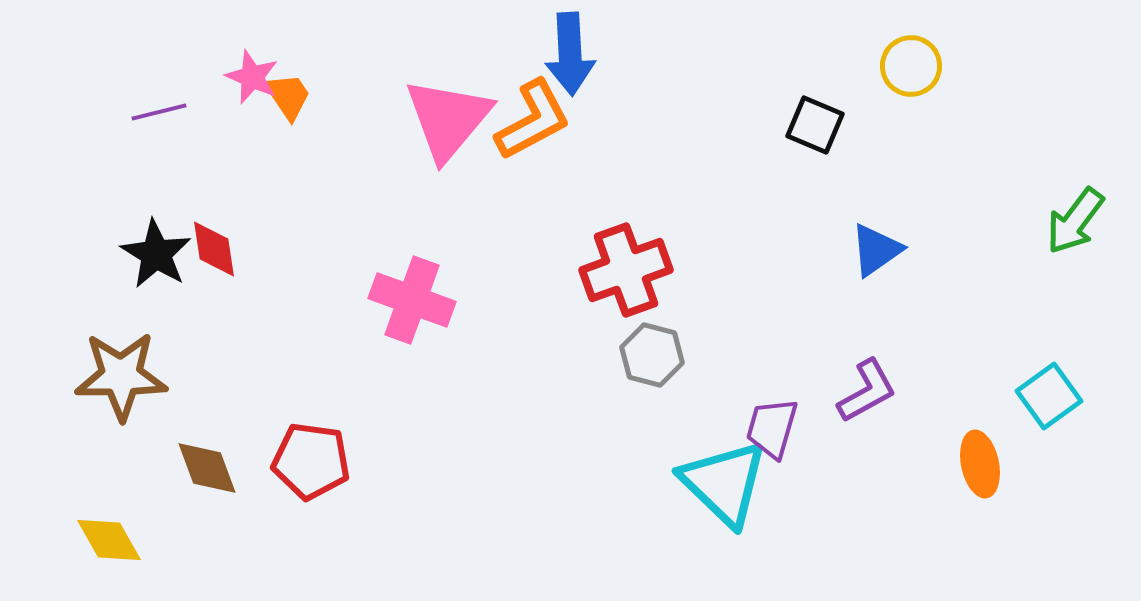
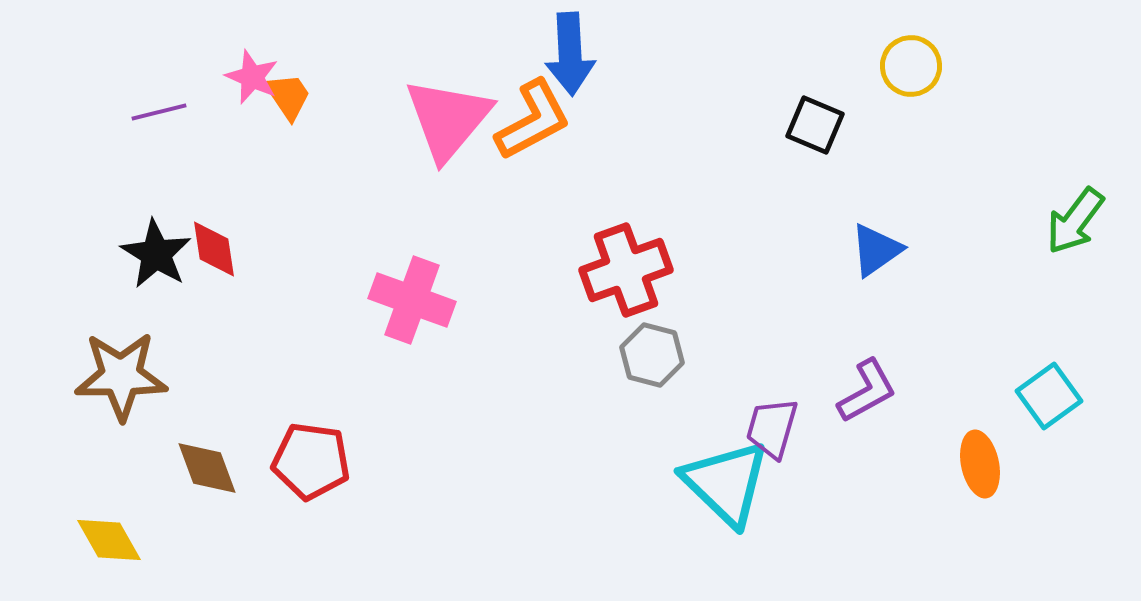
cyan triangle: moved 2 px right
